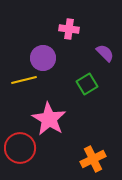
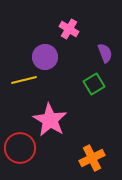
pink cross: rotated 24 degrees clockwise
purple semicircle: rotated 24 degrees clockwise
purple circle: moved 2 px right, 1 px up
green square: moved 7 px right
pink star: moved 1 px right, 1 px down
orange cross: moved 1 px left, 1 px up
